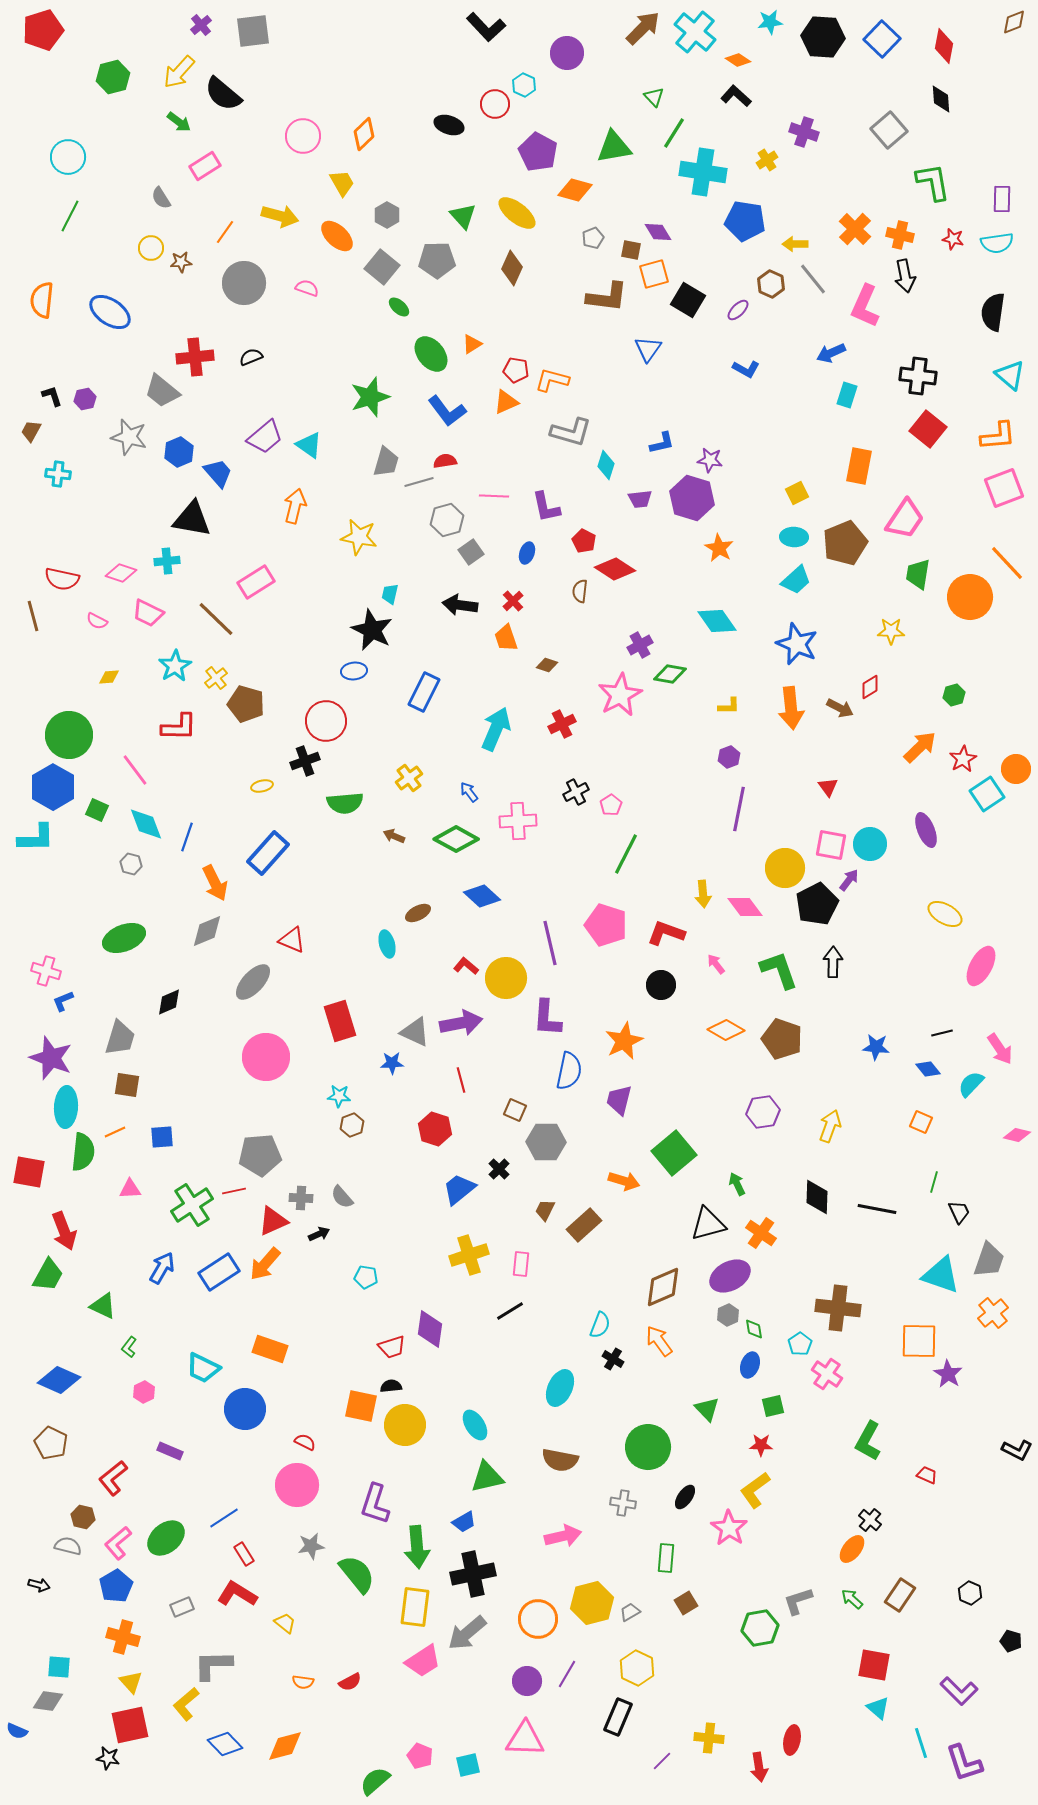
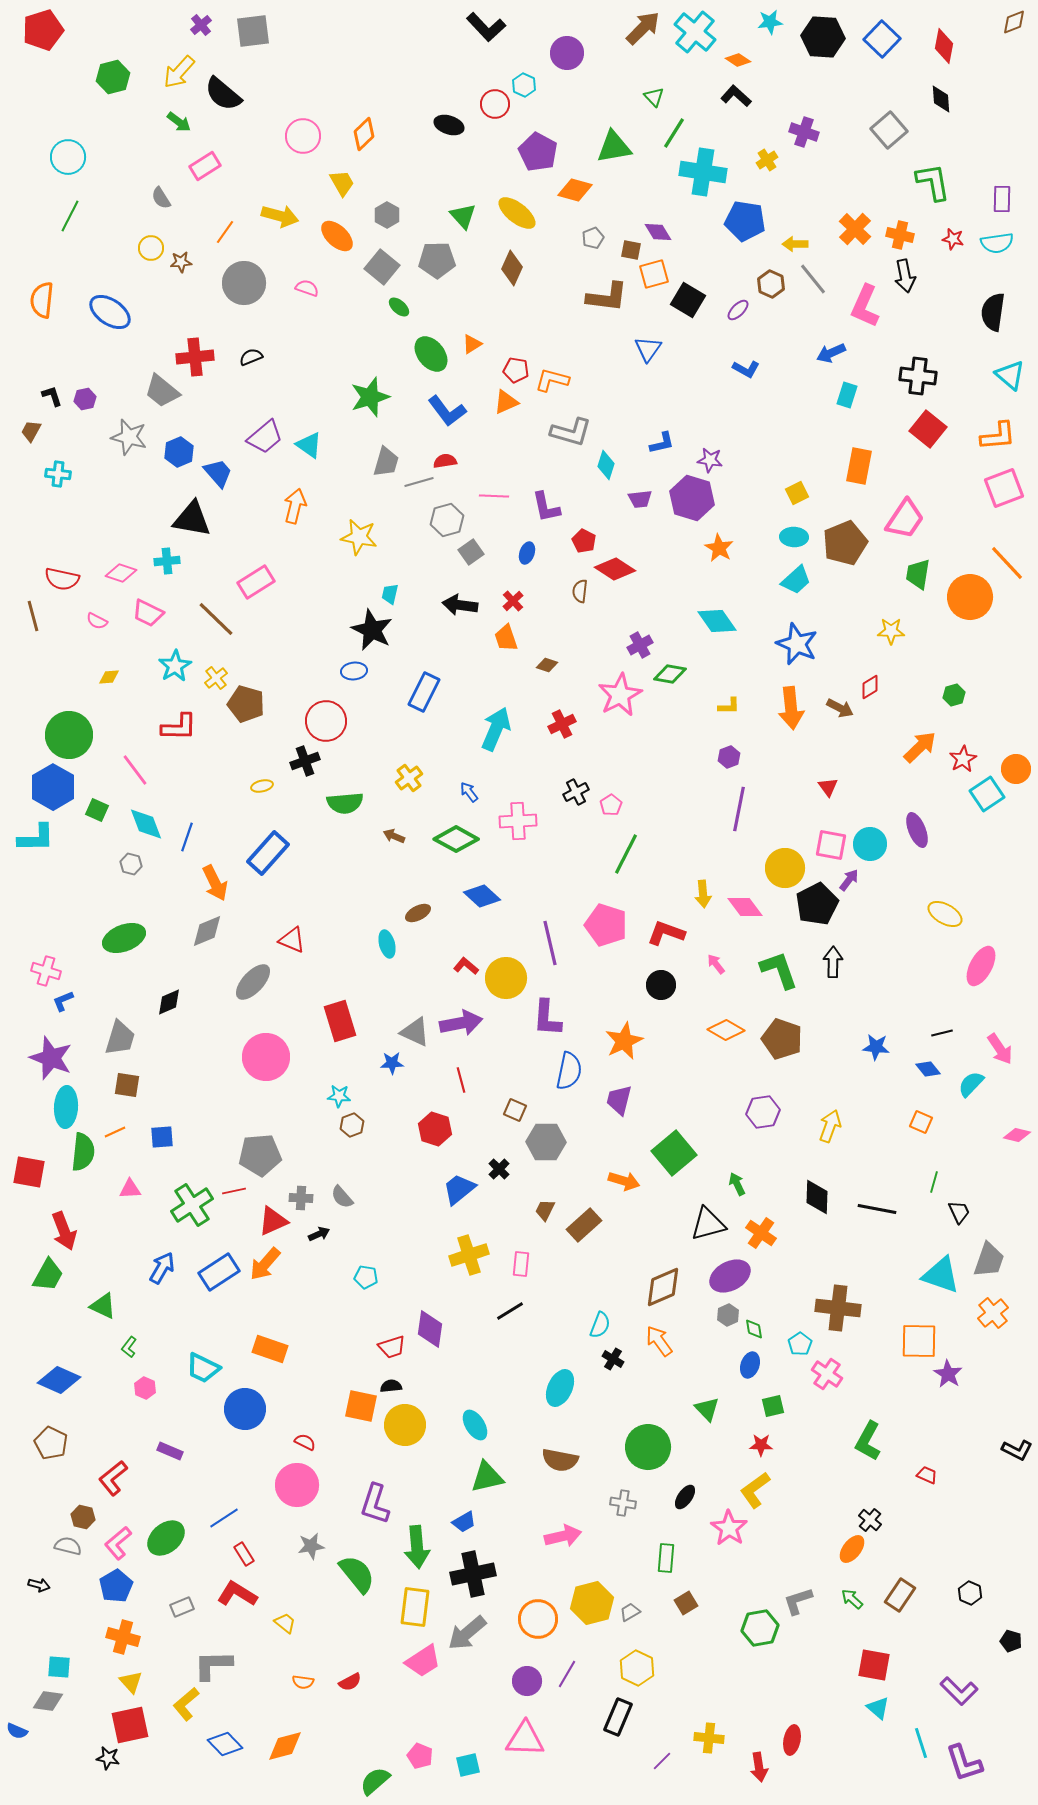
purple ellipse at (926, 830): moved 9 px left
pink hexagon at (144, 1392): moved 1 px right, 4 px up; rotated 10 degrees counterclockwise
